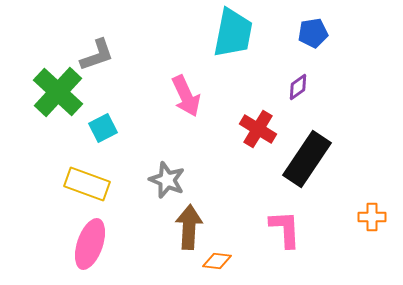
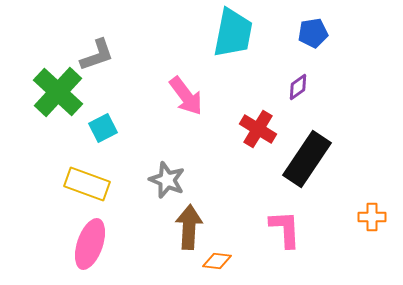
pink arrow: rotated 12 degrees counterclockwise
